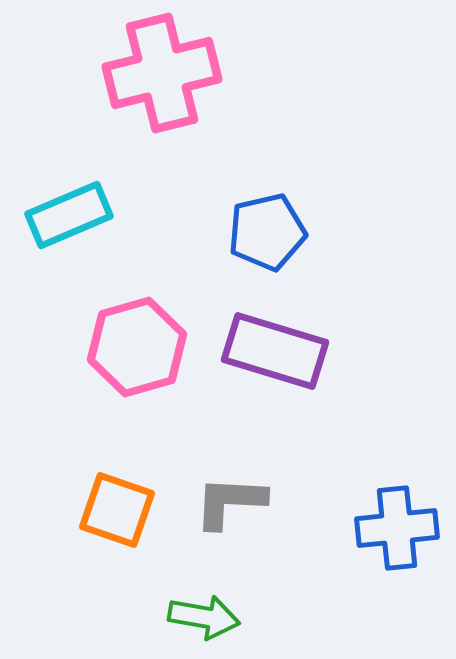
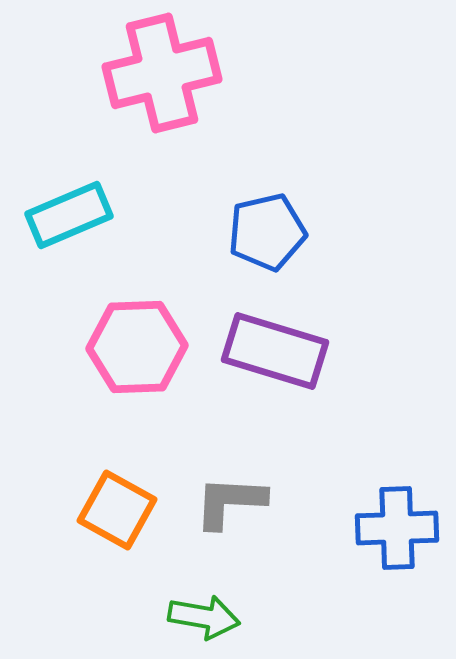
pink hexagon: rotated 14 degrees clockwise
orange square: rotated 10 degrees clockwise
blue cross: rotated 4 degrees clockwise
